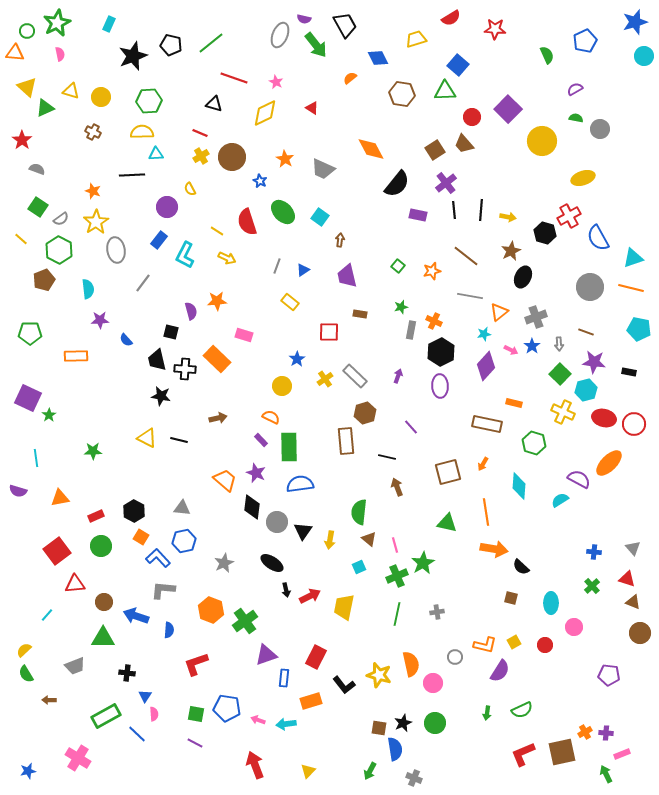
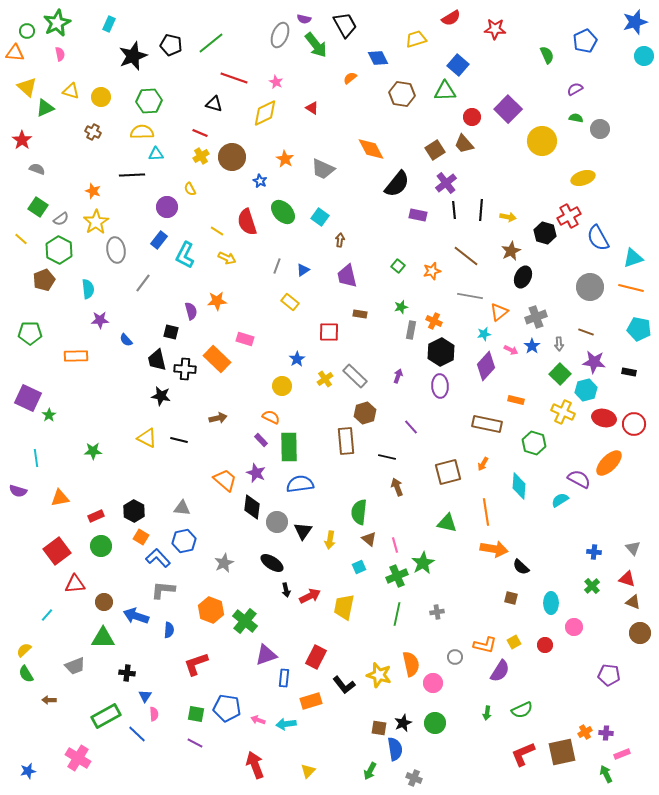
pink rectangle at (244, 335): moved 1 px right, 4 px down
orange rectangle at (514, 403): moved 2 px right, 3 px up
green cross at (245, 621): rotated 15 degrees counterclockwise
